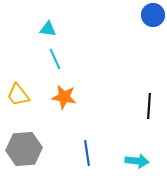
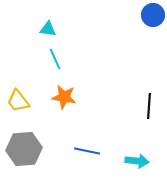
yellow trapezoid: moved 6 px down
blue line: moved 2 px up; rotated 70 degrees counterclockwise
